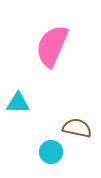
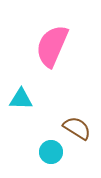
cyan triangle: moved 3 px right, 4 px up
brown semicircle: rotated 20 degrees clockwise
